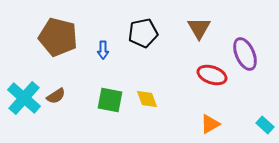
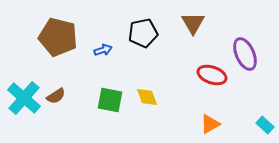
brown triangle: moved 6 px left, 5 px up
blue arrow: rotated 108 degrees counterclockwise
yellow diamond: moved 2 px up
